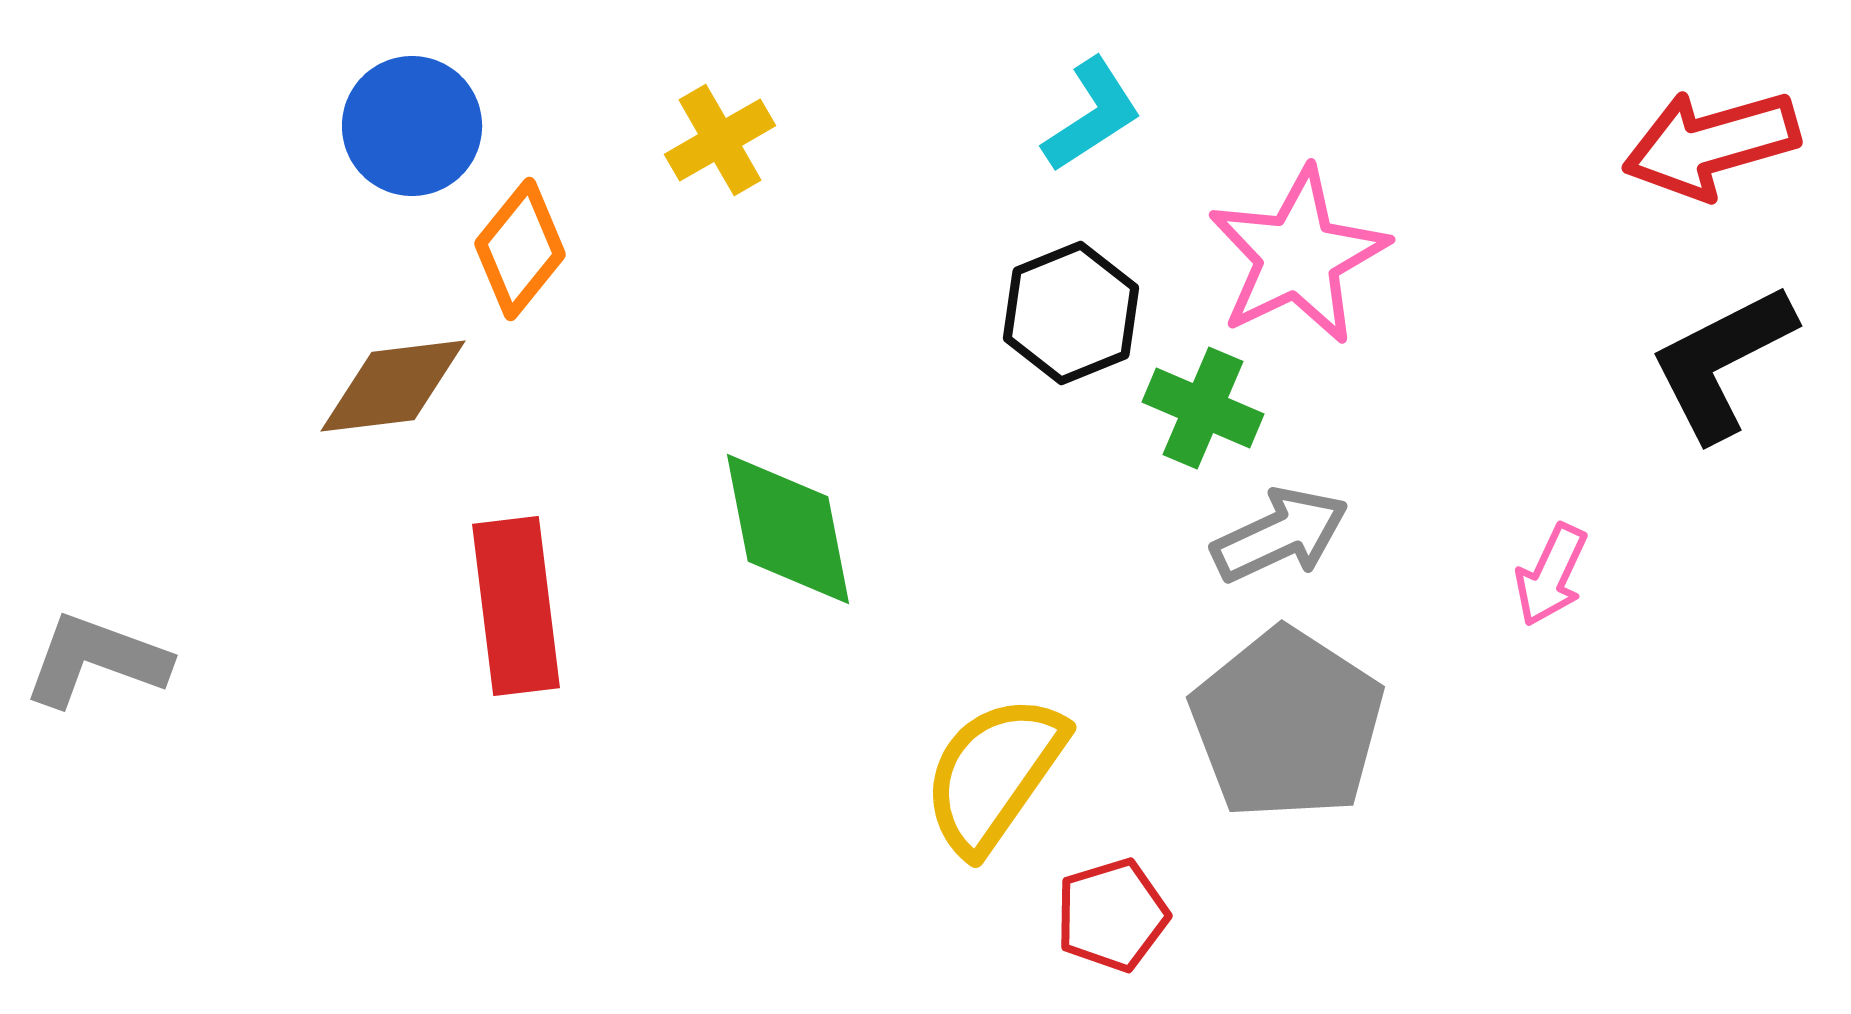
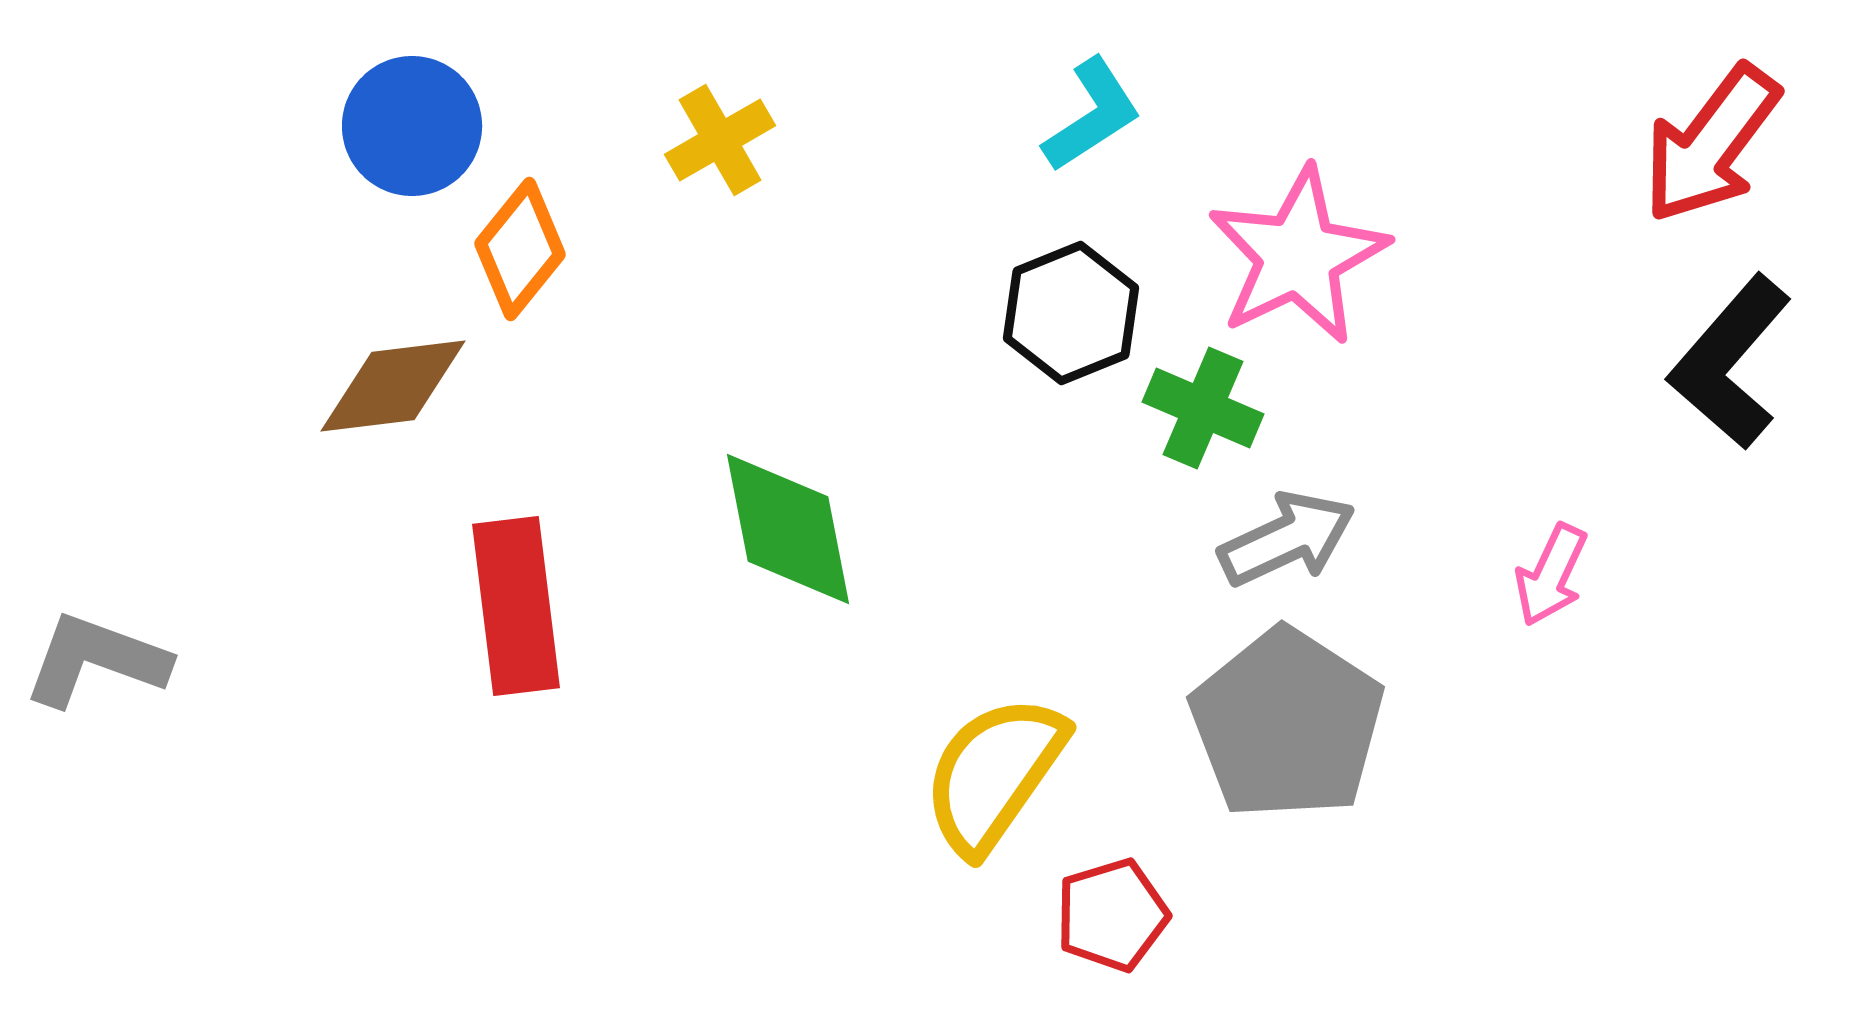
red arrow: rotated 37 degrees counterclockwise
black L-shape: moved 8 px right; rotated 22 degrees counterclockwise
gray arrow: moved 7 px right, 4 px down
